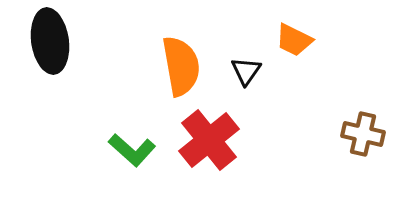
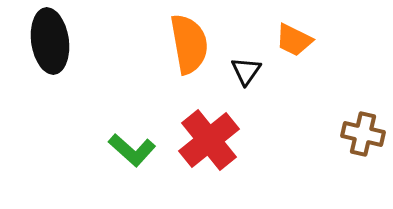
orange semicircle: moved 8 px right, 22 px up
